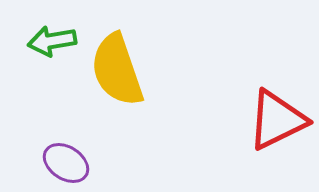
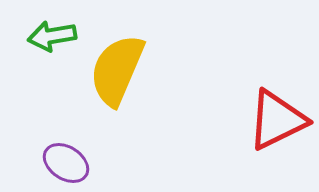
green arrow: moved 5 px up
yellow semicircle: rotated 42 degrees clockwise
